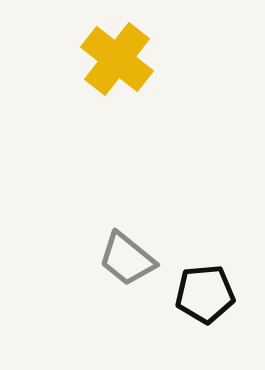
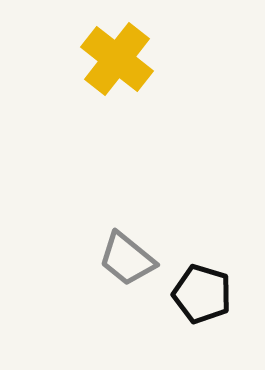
black pentagon: moved 3 px left; rotated 22 degrees clockwise
